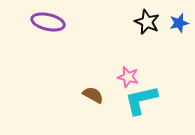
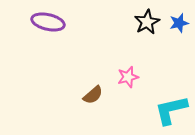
black star: rotated 20 degrees clockwise
pink star: rotated 30 degrees counterclockwise
brown semicircle: rotated 110 degrees clockwise
cyan L-shape: moved 30 px right, 10 px down
